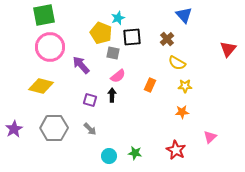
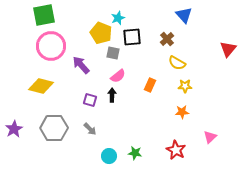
pink circle: moved 1 px right, 1 px up
